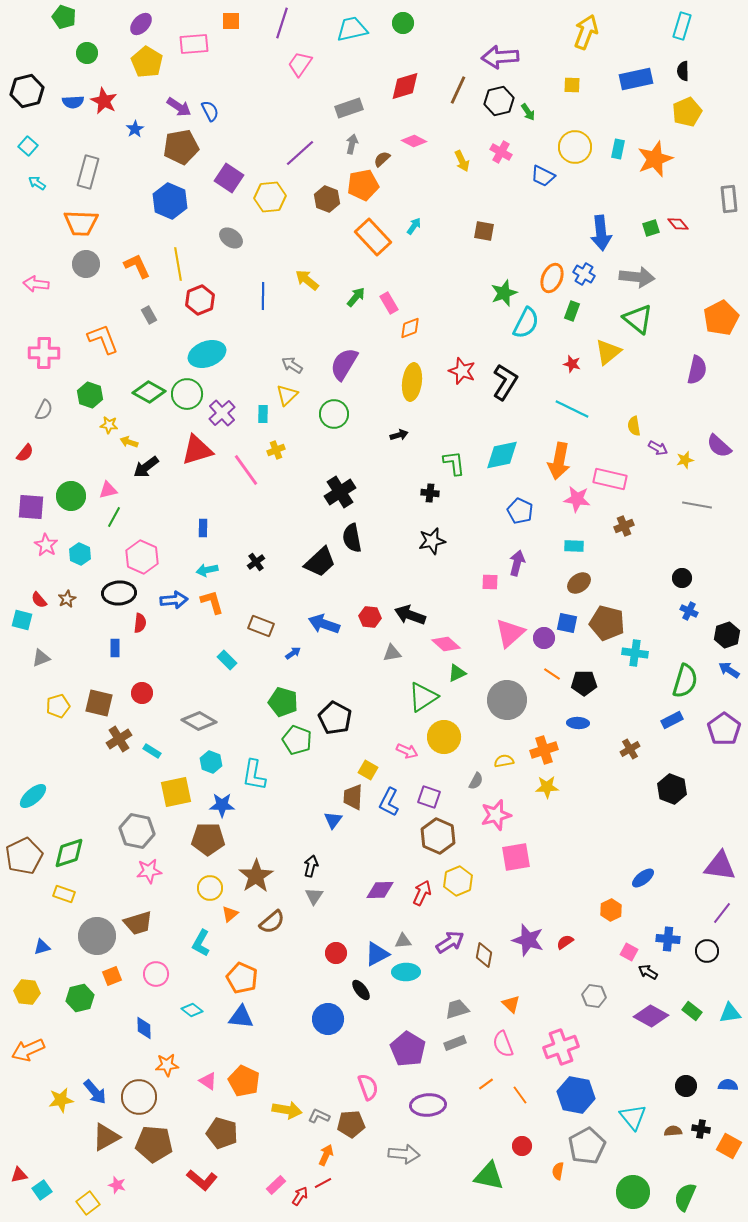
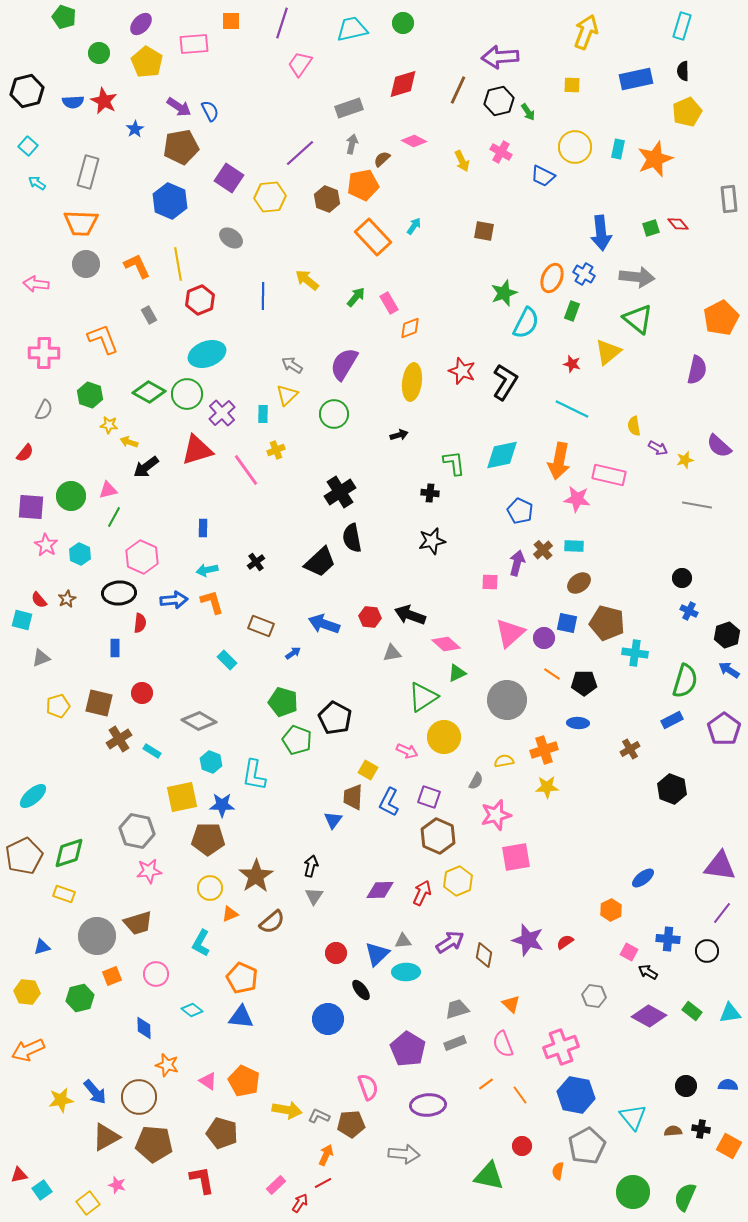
green circle at (87, 53): moved 12 px right
red diamond at (405, 86): moved 2 px left, 2 px up
pink rectangle at (610, 479): moved 1 px left, 4 px up
brown cross at (624, 526): moved 81 px left, 24 px down; rotated 18 degrees counterclockwise
yellow square at (176, 792): moved 6 px right, 5 px down
orange triangle at (230, 914): rotated 18 degrees clockwise
blue triangle at (377, 954): rotated 16 degrees counterclockwise
purple diamond at (651, 1016): moved 2 px left
orange star at (167, 1065): rotated 20 degrees clockwise
red L-shape at (202, 1180): rotated 140 degrees counterclockwise
red arrow at (300, 1196): moved 7 px down
